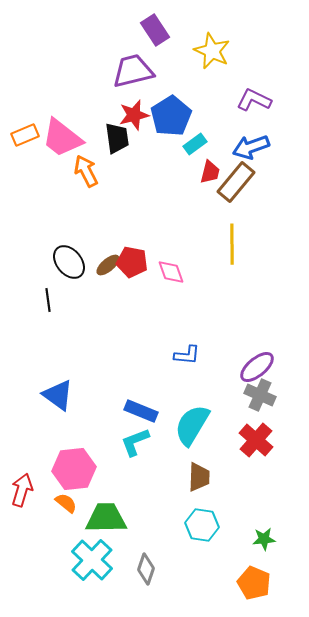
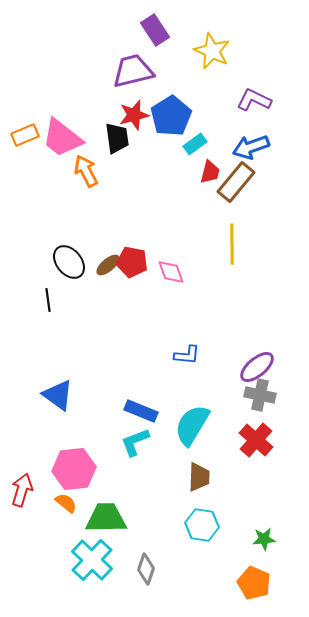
gray cross: rotated 12 degrees counterclockwise
